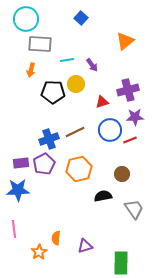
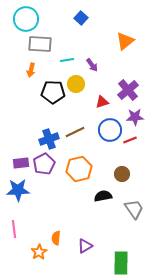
purple cross: rotated 25 degrees counterclockwise
purple triangle: rotated 14 degrees counterclockwise
